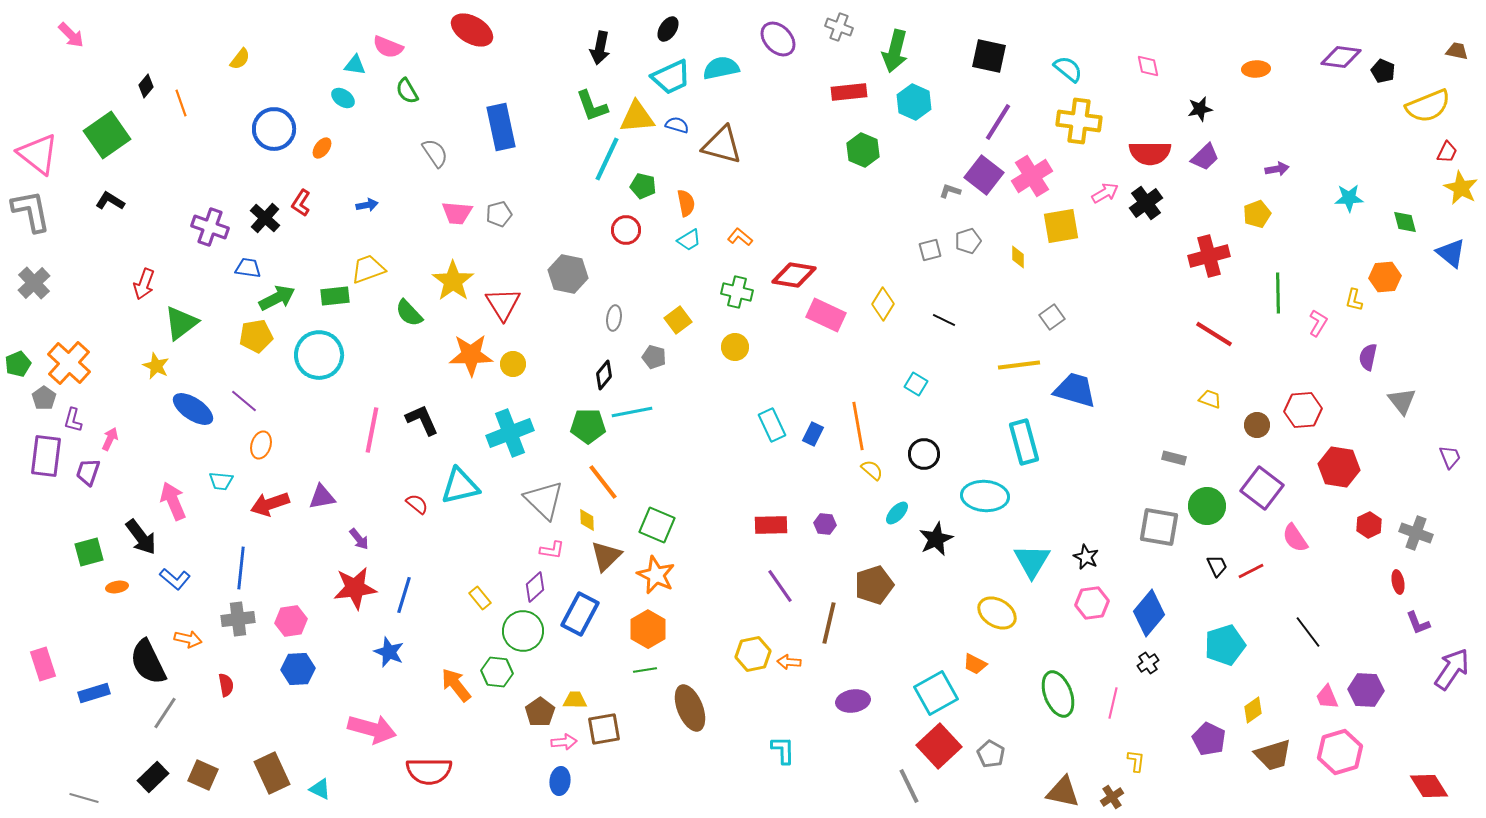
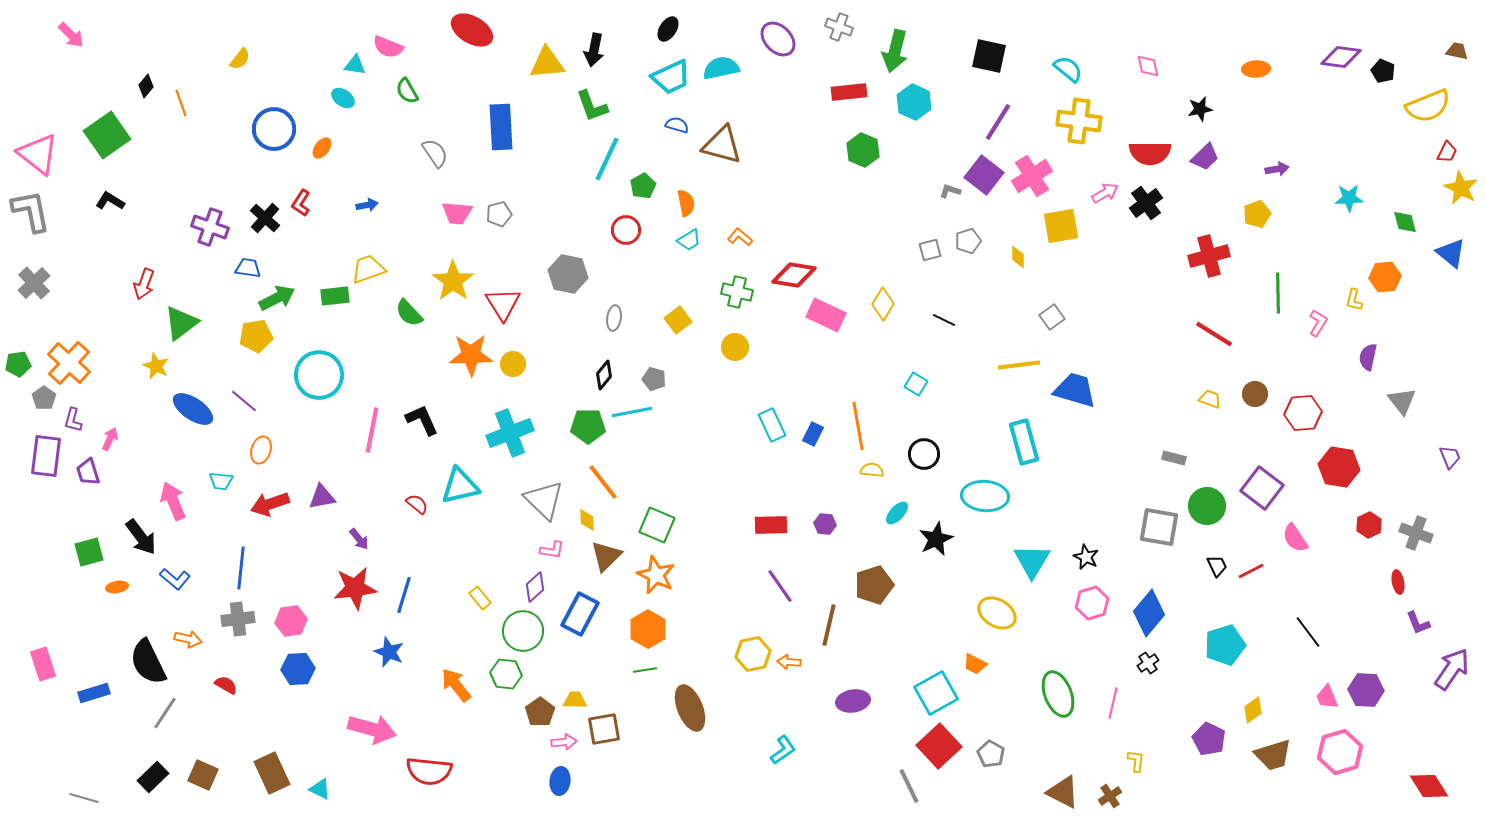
black arrow at (600, 48): moved 6 px left, 2 px down
yellow triangle at (637, 117): moved 90 px left, 54 px up
blue rectangle at (501, 127): rotated 9 degrees clockwise
green pentagon at (643, 186): rotated 30 degrees clockwise
cyan circle at (319, 355): moved 20 px down
gray pentagon at (654, 357): moved 22 px down
green pentagon at (18, 364): rotated 15 degrees clockwise
red hexagon at (1303, 410): moved 3 px down
brown circle at (1257, 425): moved 2 px left, 31 px up
orange ellipse at (261, 445): moved 5 px down
yellow semicircle at (872, 470): rotated 35 degrees counterclockwise
purple trapezoid at (88, 472): rotated 36 degrees counterclockwise
pink hexagon at (1092, 603): rotated 8 degrees counterclockwise
brown line at (829, 623): moved 2 px down
green hexagon at (497, 672): moved 9 px right, 2 px down
red semicircle at (226, 685): rotated 50 degrees counterclockwise
cyan L-shape at (783, 750): rotated 56 degrees clockwise
red semicircle at (429, 771): rotated 6 degrees clockwise
brown triangle at (1063, 792): rotated 15 degrees clockwise
brown cross at (1112, 797): moved 2 px left, 1 px up
